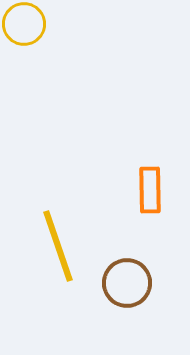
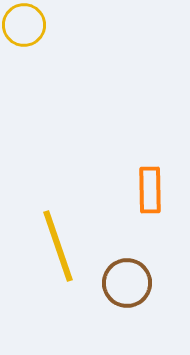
yellow circle: moved 1 px down
